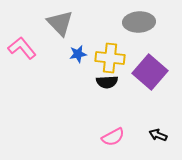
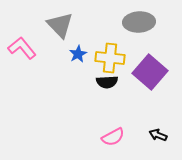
gray triangle: moved 2 px down
blue star: rotated 18 degrees counterclockwise
